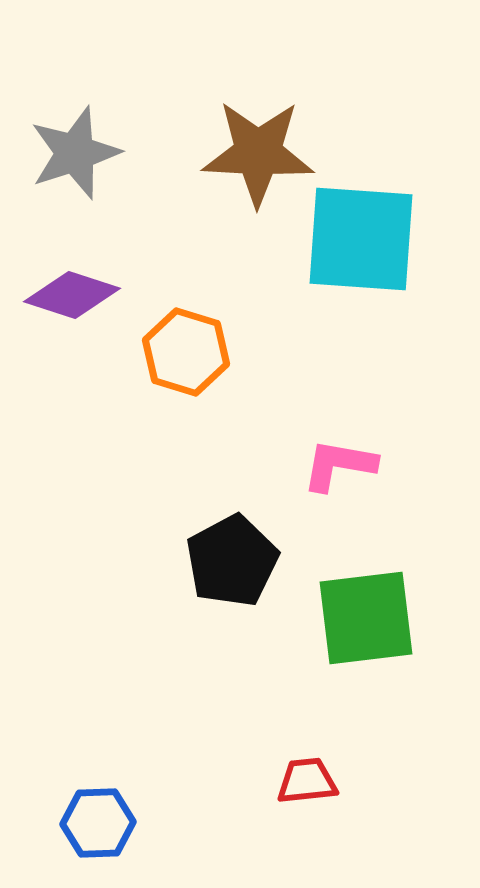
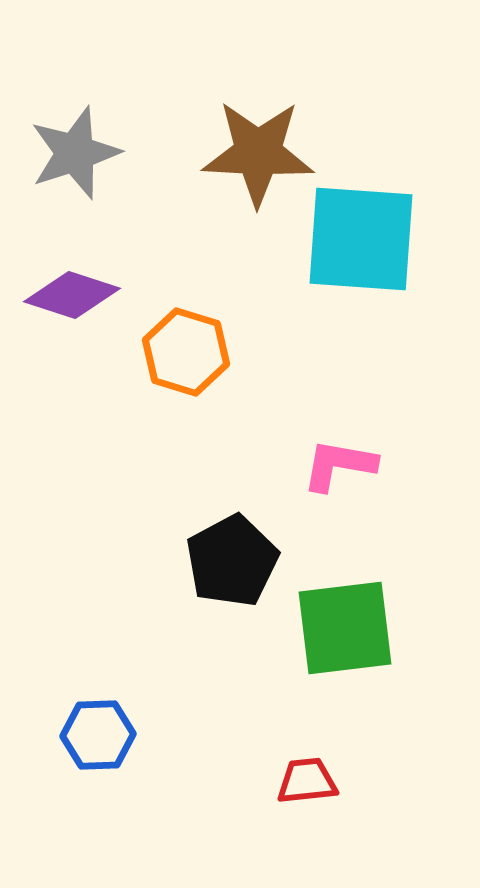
green square: moved 21 px left, 10 px down
blue hexagon: moved 88 px up
